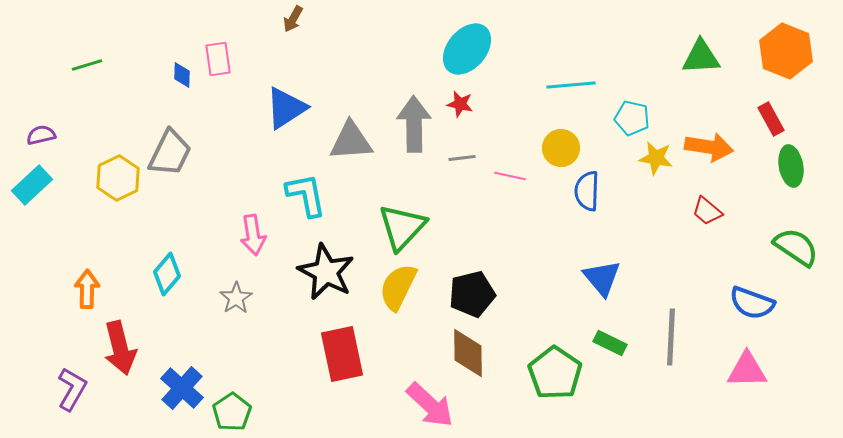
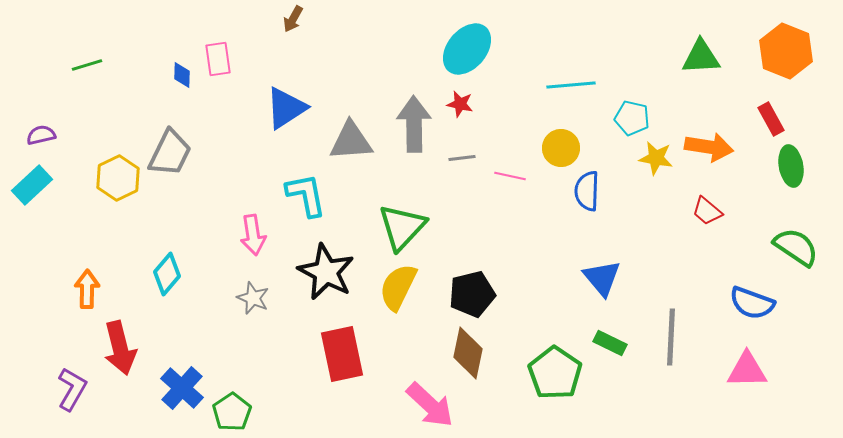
gray star at (236, 298): moved 17 px right; rotated 16 degrees counterclockwise
brown diamond at (468, 353): rotated 12 degrees clockwise
